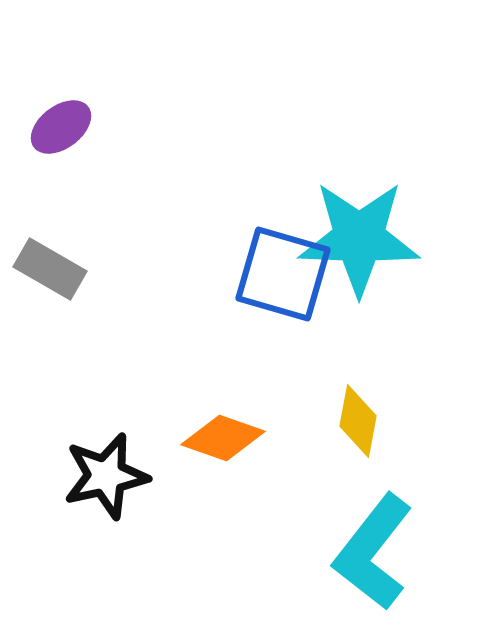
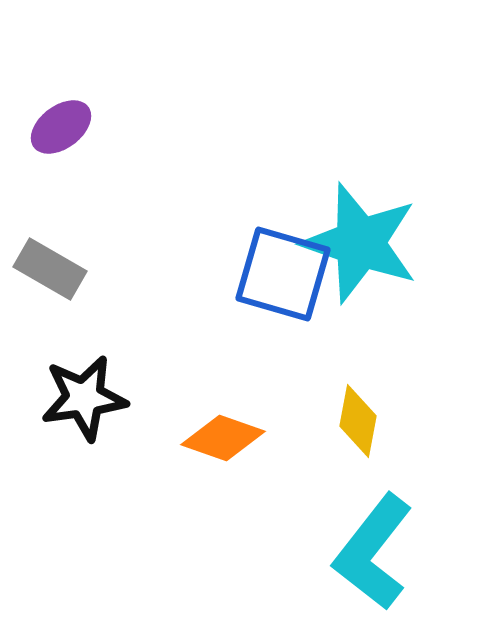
cyan star: moved 1 px right, 5 px down; rotated 17 degrees clockwise
black star: moved 22 px left, 78 px up; rotated 4 degrees clockwise
